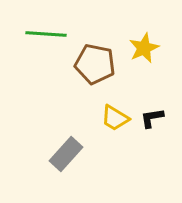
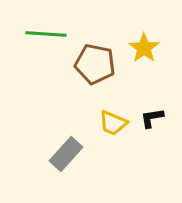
yellow star: rotated 12 degrees counterclockwise
yellow trapezoid: moved 2 px left, 5 px down; rotated 8 degrees counterclockwise
